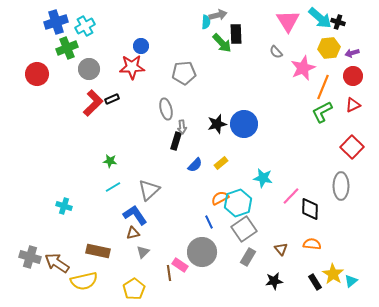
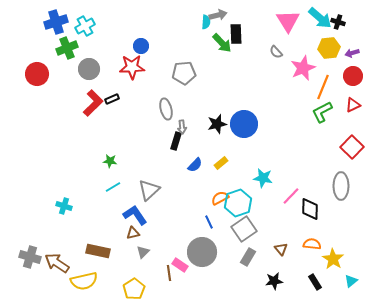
yellow star at (333, 274): moved 15 px up
